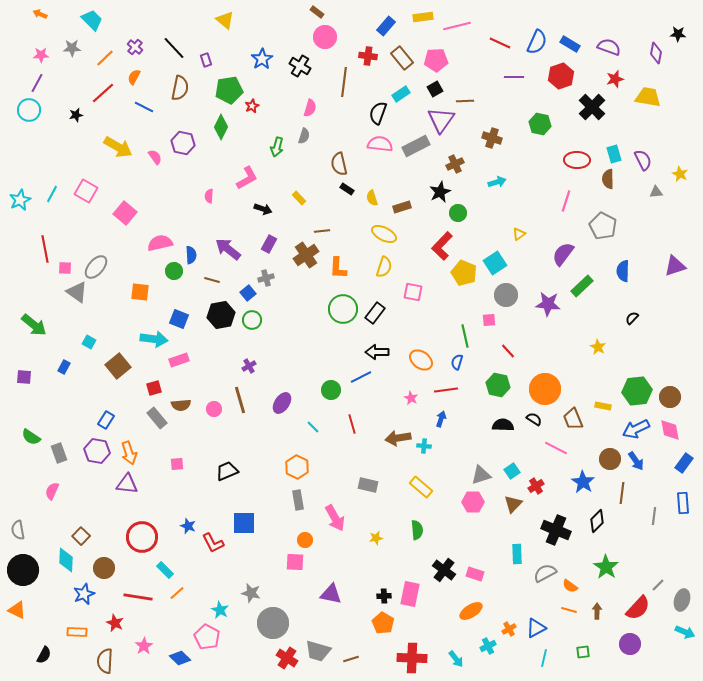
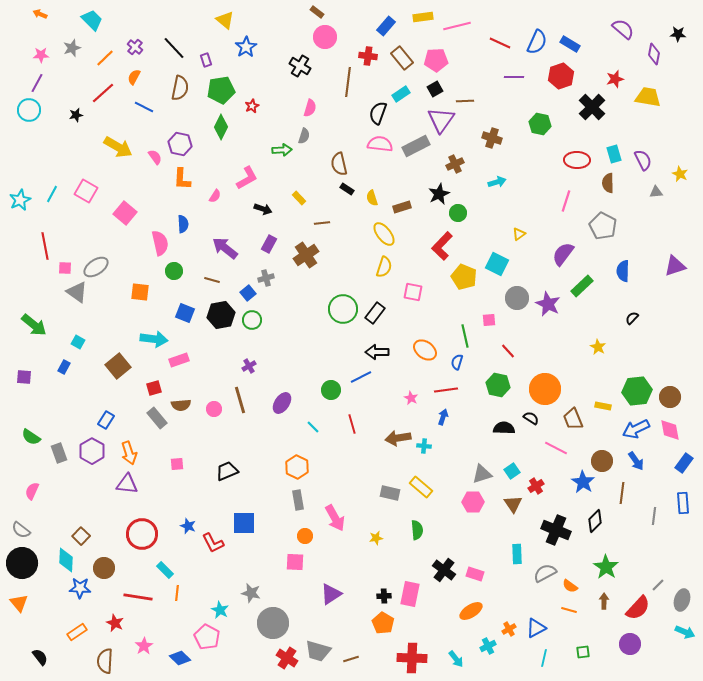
purple semicircle at (609, 47): moved 14 px right, 18 px up; rotated 20 degrees clockwise
gray star at (72, 48): rotated 18 degrees counterclockwise
purple diamond at (656, 53): moved 2 px left, 1 px down
blue star at (262, 59): moved 16 px left, 12 px up
brown line at (344, 82): moved 4 px right
green pentagon at (229, 90): moved 8 px left
purple hexagon at (183, 143): moved 3 px left, 1 px down
green arrow at (277, 147): moved 5 px right, 3 px down; rotated 108 degrees counterclockwise
brown semicircle at (608, 179): moved 4 px down
black star at (440, 192): moved 1 px left, 2 px down
pink semicircle at (209, 196): moved 6 px right; rotated 152 degrees counterclockwise
brown line at (322, 231): moved 8 px up
yellow ellipse at (384, 234): rotated 25 degrees clockwise
pink semicircle at (160, 243): rotated 90 degrees clockwise
red line at (45, 249): moved 3 px up
purple arrow at (228, 249): moved 3 px left, 1 px up
blue semicircle at (191, 255): moved 8 px left, 31 px up
cyan square at (495, 263): moved 2 px right, 1 px down; rotated 30 degrees counterclockwise
gray ellipse at (96, 267): rotated 15 degrees clockwise
orange L-shape at (338, 268): moved 156 px left, 89 px up
yellow pentagon at (464, 273): moved 4 px down
gray circle at (506, 295): moved 11 px right, 3 px down
purple star at (548, 304): rotated 20 degrees clockwise
blue square at (179, 319): moved 6 px right, 6 px up
cyan square at (89, 342): moved 11 px left
orange ellipse at (421, 360): moved 4 px right, 10 px up
blue arrow at (441, 419): moved 2 px right, 2 px up
black semicircle at (534, 419): moved 3 px left, 1 px up
black semicircle at (503, 425): moved 1 px right, 3 px down
purple hexagon at (97, 451): moved 5 px left; rotated 20 degrees clockwise
brown circle at (610, 459): moved 8 px left, 2 px down
gray triangle at (481, 475): moved 1 px right, 1 px up
gray rectangle at (368, 485): moved 22 px right, 8 px down
pink semicircle at (52, 491): moved 20 px left
brown triangle at (513, 504): rotated 18 degrees counterclockwise
black diamond at (597, 521): moved 2 px left
gray semicircle at (18, 530): moved 3 px right; rotated 42 degrees counterclockwise
red circle at (142, 537): moved 3 px up
orange circle at (305, 540): moved 4 px up
black circle at (23, 570): moved 1 px left, 7 px up
orange line at (177, 593): rotated 42 degrees counterclockwise
blue star at (84, 594): moved 4 px left, 6 px up; rotated 25 degrees clockwise
purple triangle at (331, 594): rotated 45 degrees counterclockwise
orange triangle at (17, 610): moved 2 px right, 7 px up; rotated 24 degrees clockwise
brown arrow at (597, 611): moved 7 px right, 10 px up
orange rectangle at (77, 632): rotated 36 degrees counterclockwise
black semicircle at (44, 655): moved 4 px left, 2 px down; rotated 66 degrees counterclockwise
